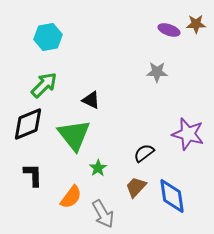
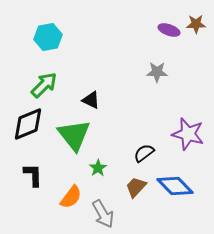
blue diamond: moved 3 px right, 10 px up; rotated 36 degrees counterclockwise
